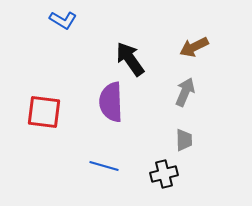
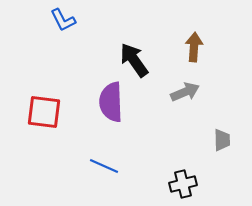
blue L-shape: rotated 32 degrees clockwise
brown arrow: rotated 120 degrees clockwise
black arrow: moved 4 px right, 1 px down
gray arrow: rotated 44 degrees clockwise
gray trapezoid: moved 38 px right
blue line: rotated 8 degrees clockwise
black cross: moved 19 px right, 10 px down
